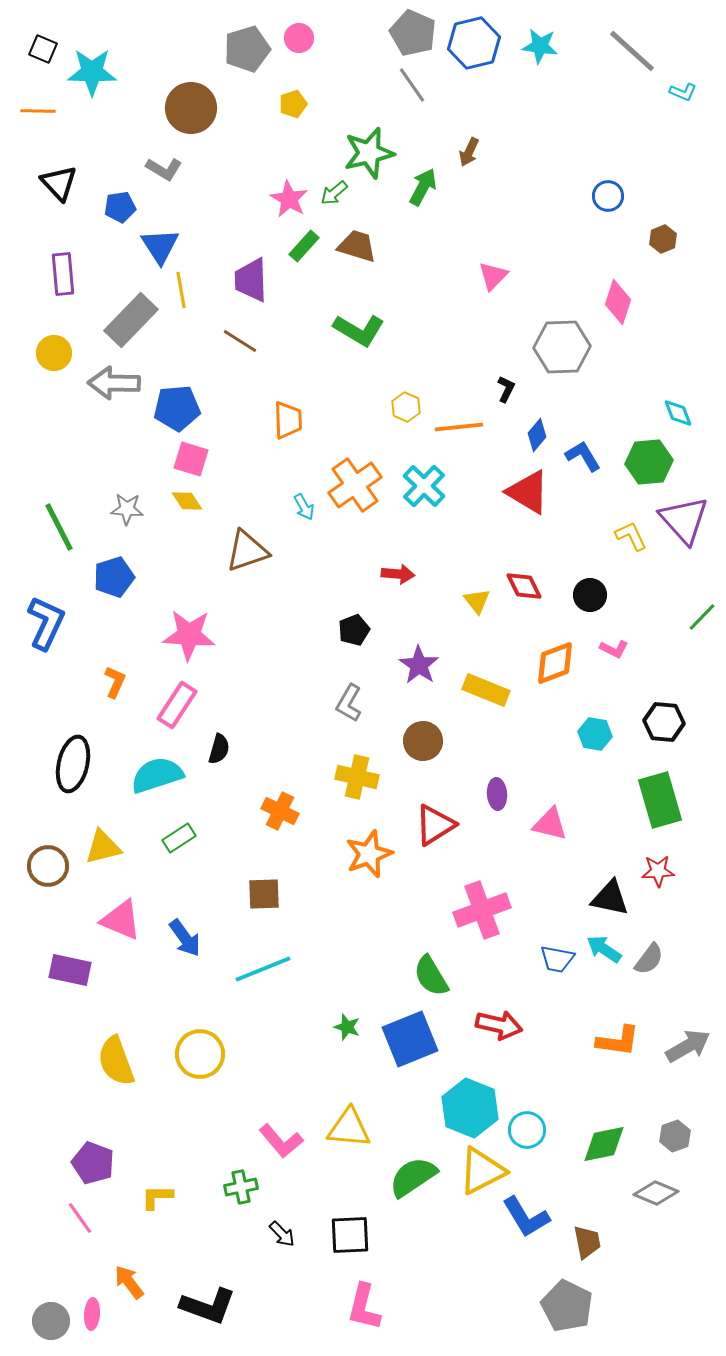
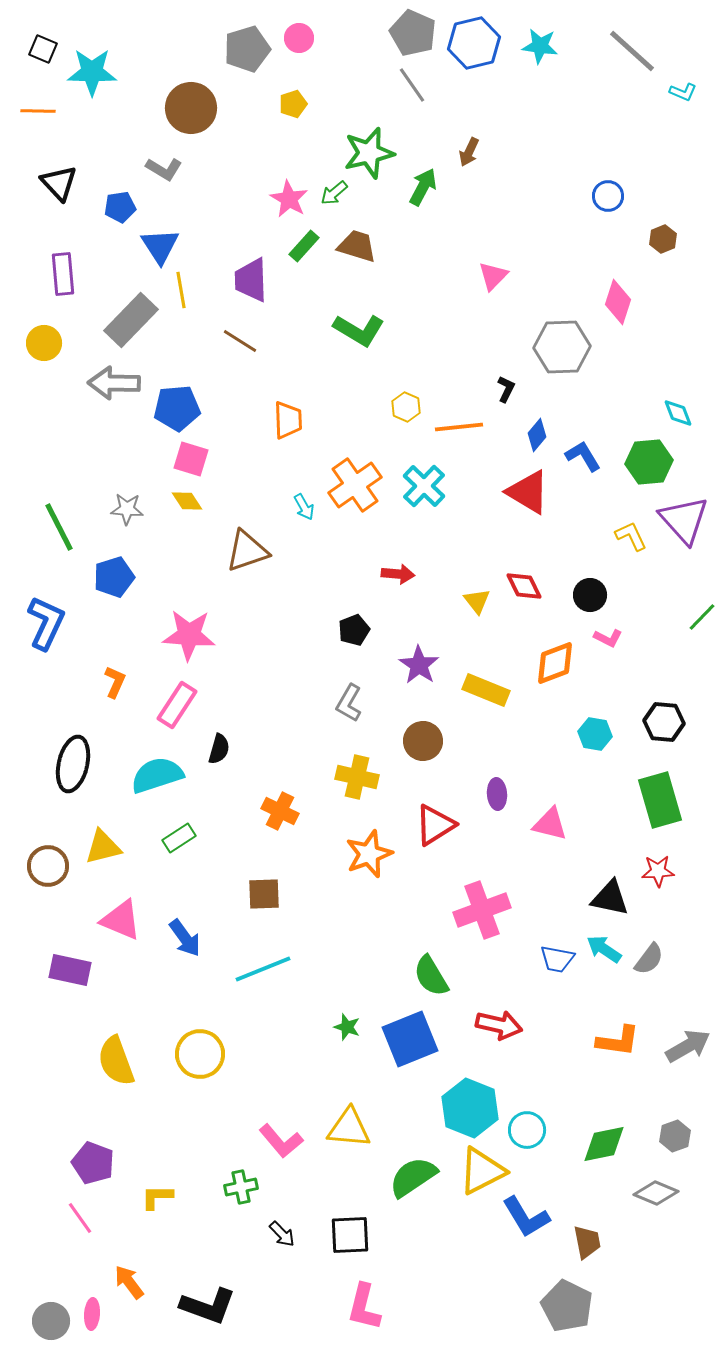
yellow circle at (54, 353): moved 10 px left, 10 px up
pink L-shape at (614, 649): moved 6 px left, 11 px up
